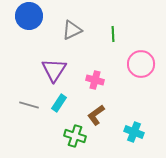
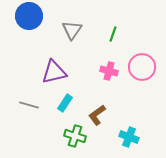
gray triangle: rotated 30 degrees counterclockwise
green line: rotated 21 degrees clockwise
pink circle: moved 1 px right, 3 px down
purple triangle: moved 2 px down; rotated 44 degrees clockwise
pink cross: moved 14 px right, 9 px up
cyan rectangle: moved 6 px right
brown L-shape: moved 1 px right
cyan cross: moved 5 px left, 5 px down
